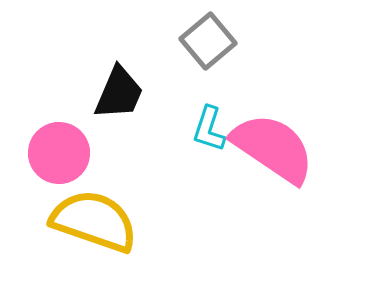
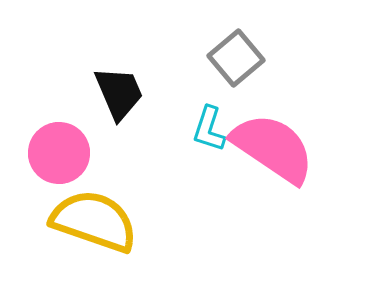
gray square: moved 28 px right, 17 px down
black trapezoid: rotated 46 degrees counterclockwise
